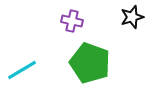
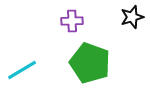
purple cross: rotated 15 degrees counterclockwise
